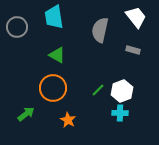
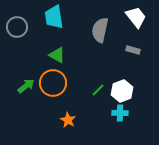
orange circle: moved 5 px up
green arrow: moved 28 px up
